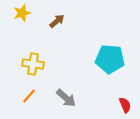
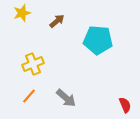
cyan pentagon: moved 12 px left, 19 px up
yellow cross: rotated 30 degrees counterclockwise
